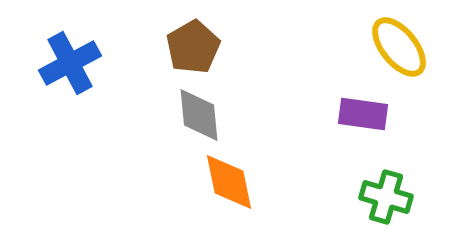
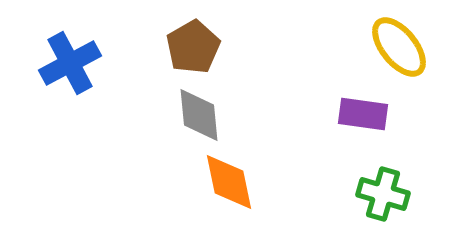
green cross: moved 3 px left, 3 px up
